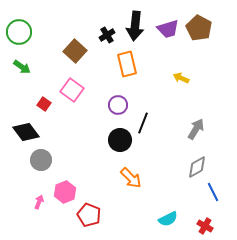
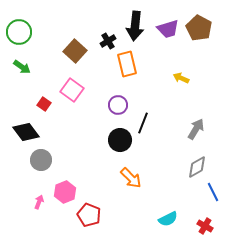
black cross: moved 1 px right, 6 px down
